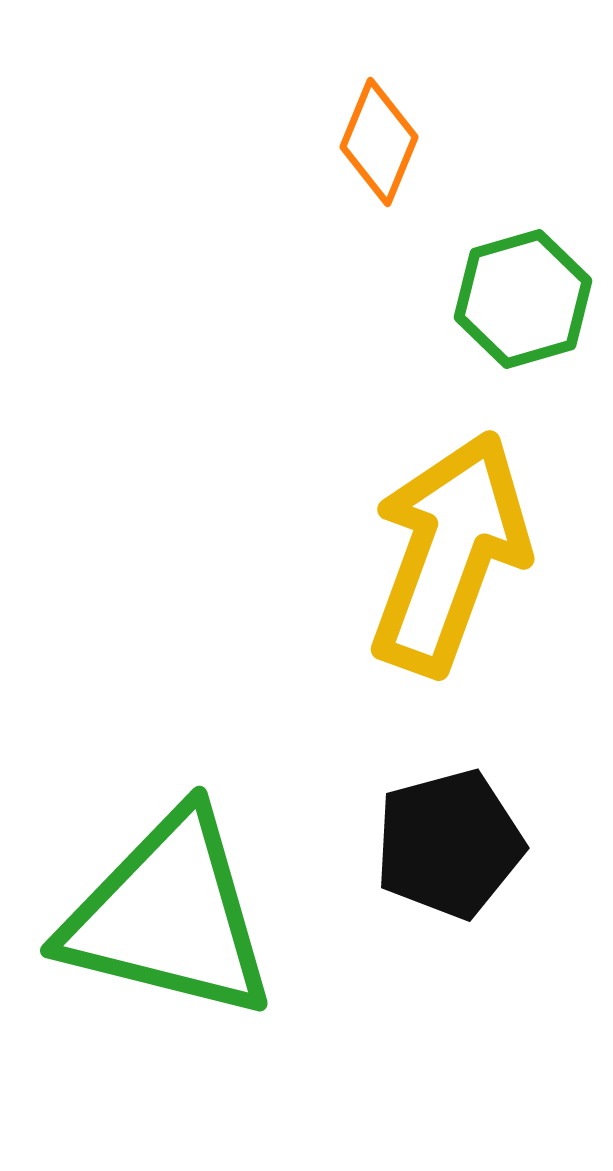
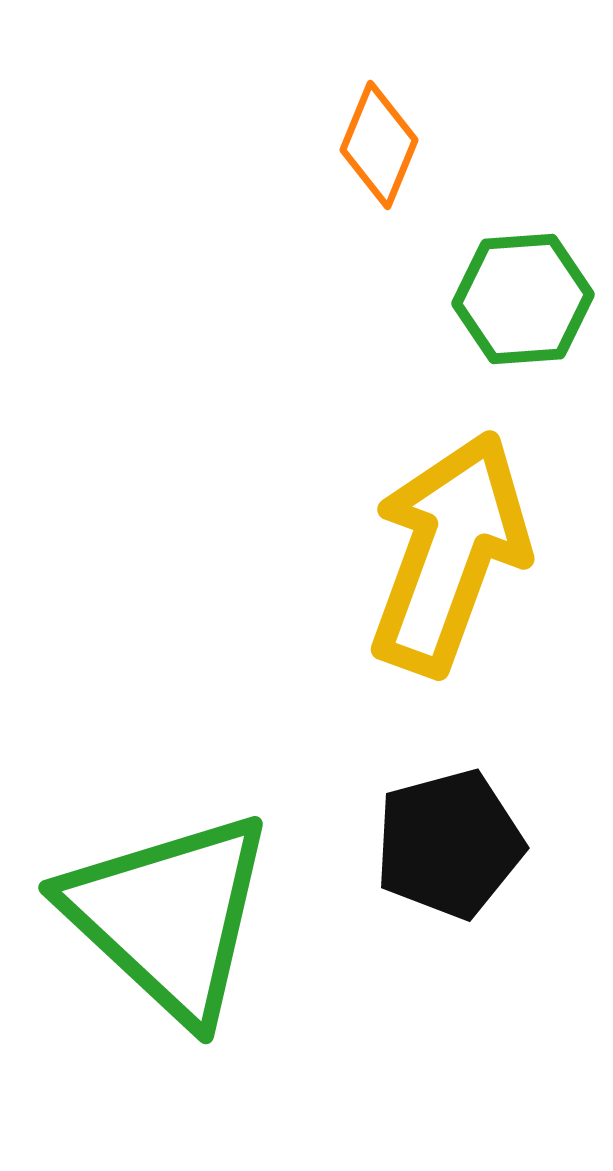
orange diamond: moved 3 px down
green hexagon: rotated 12 degrees clockwise
green triangle: rotated 29 degrees clockwise
